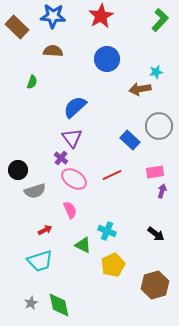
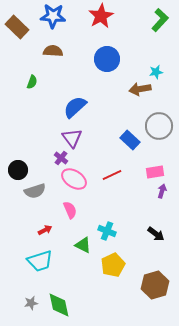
gray star: rotated 16 degrees clockwise
